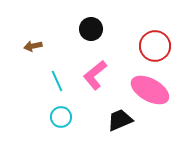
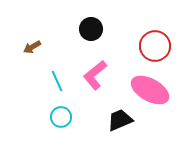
brown arrow: moved 1 px left, 1 px down; rotated 18 degrees counterclockwise
